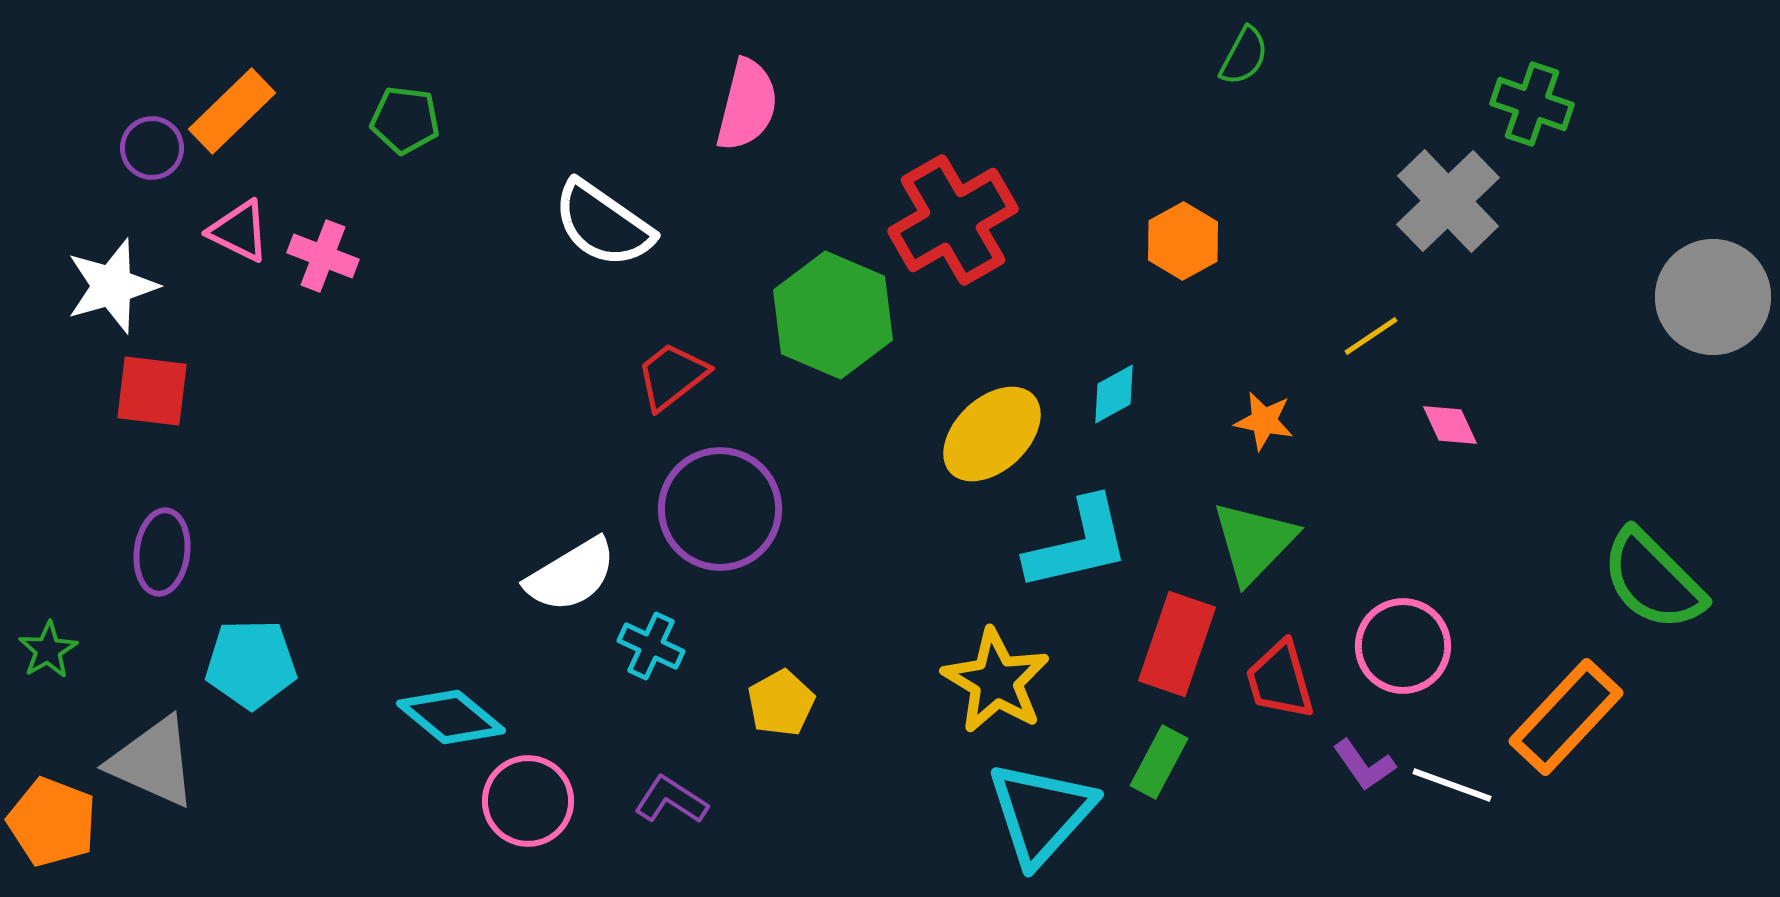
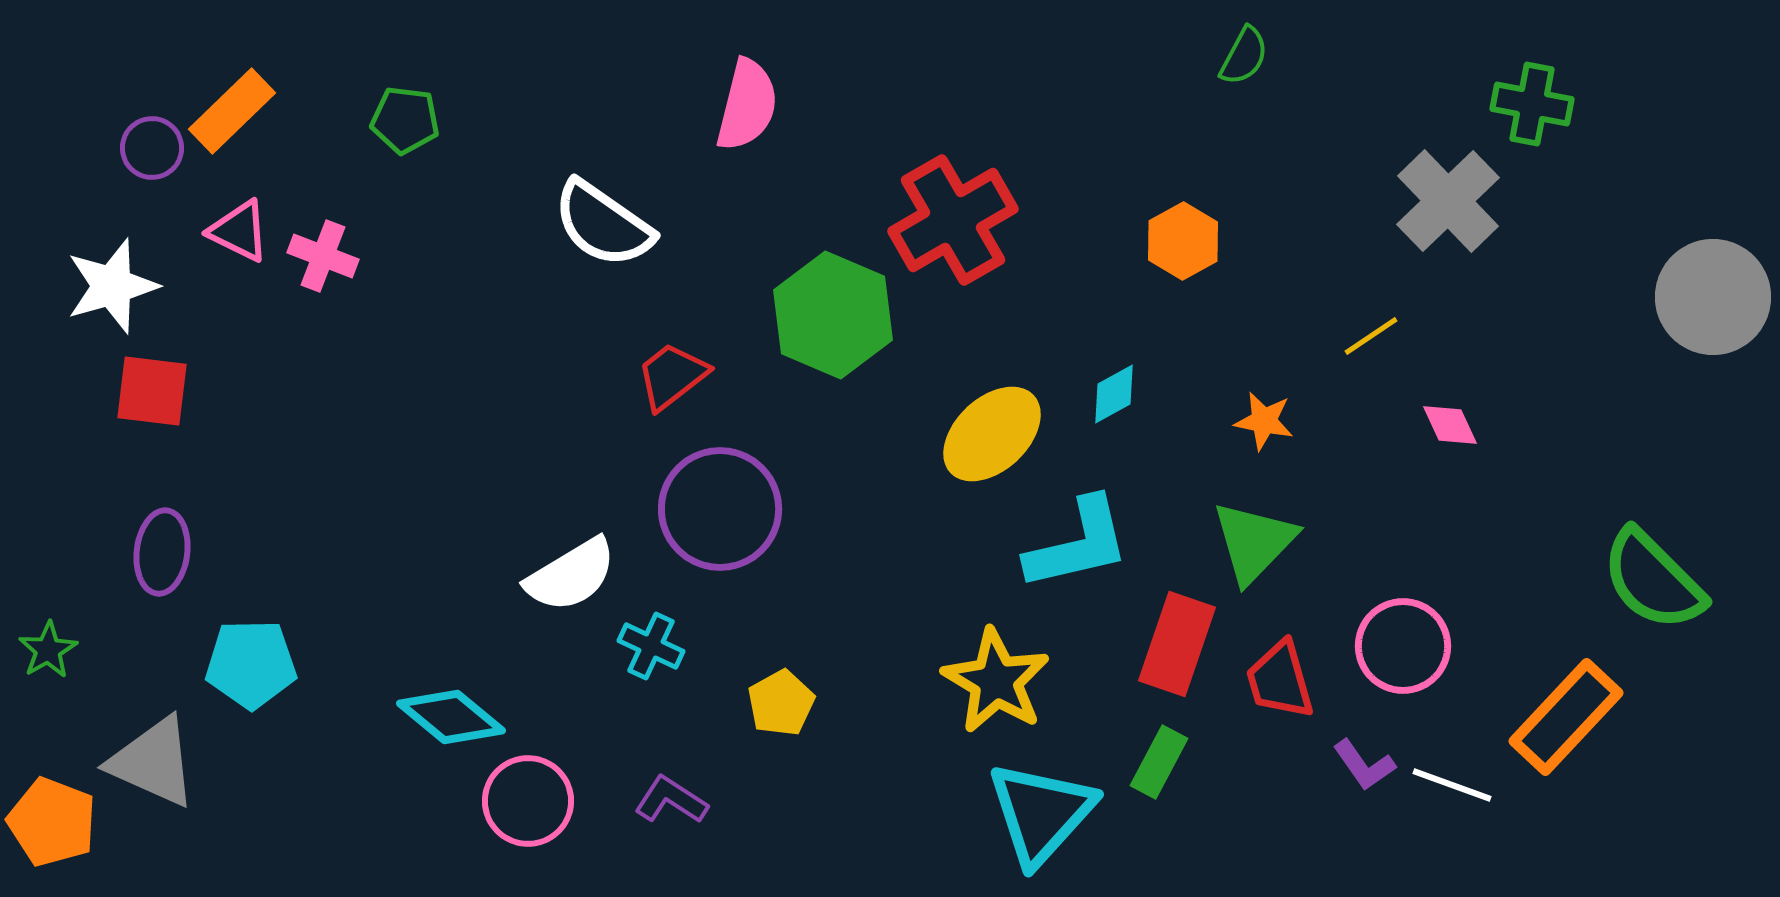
green cross at (1532, 104): rotated 8 degrees counterclockwise
